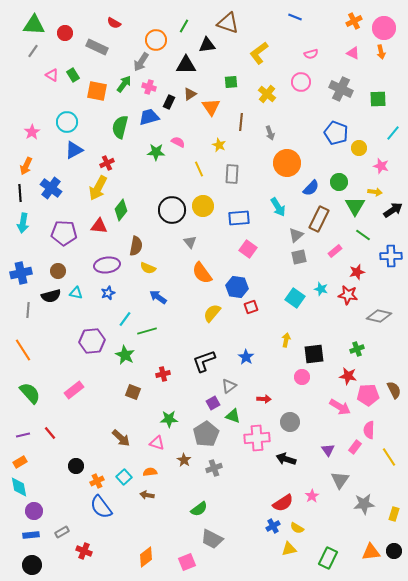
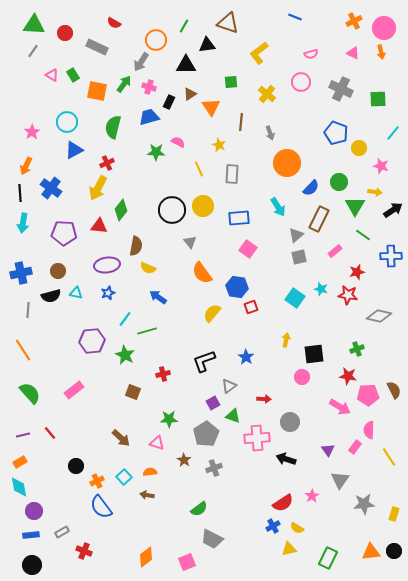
green semicircle at (120, 127): moved 7 px left
